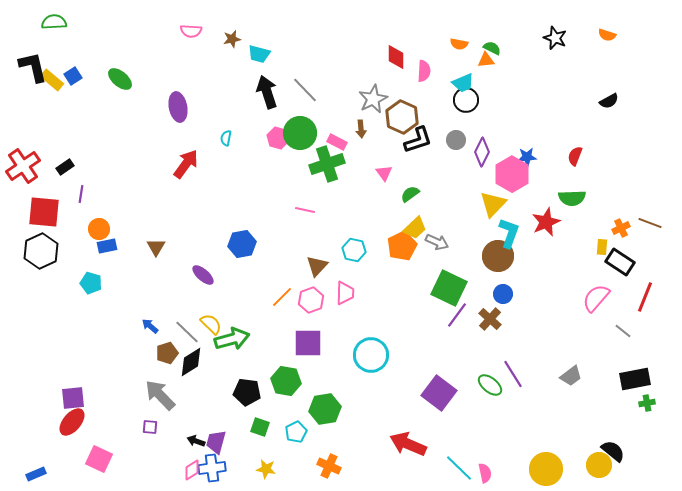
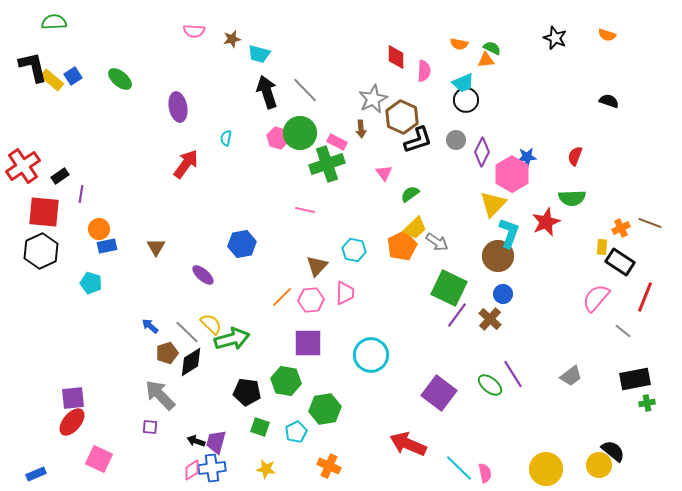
pink semicircle at (191, 31): moved 3 px right
black semicircle at (609, 101): rotated 132 degrees counterclockwise
black rectangle at (65, 167): moved 5 px left, 9 px down
gray arrow at (437, 242): rotated 10 degrees clockwise
pink hexagon at (311, 300): rotated 15 degrees clockwise
